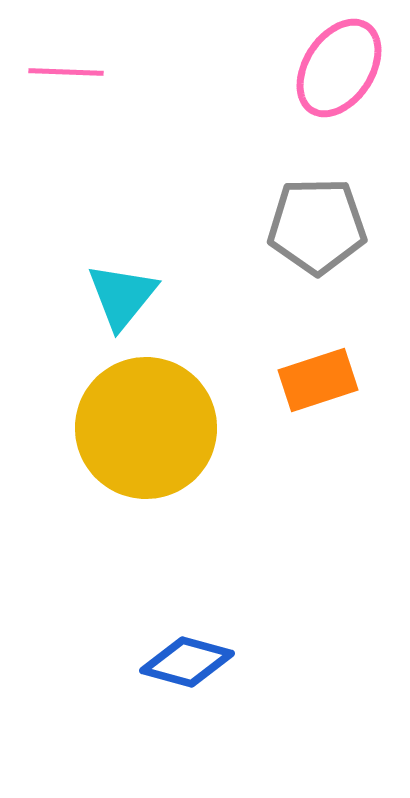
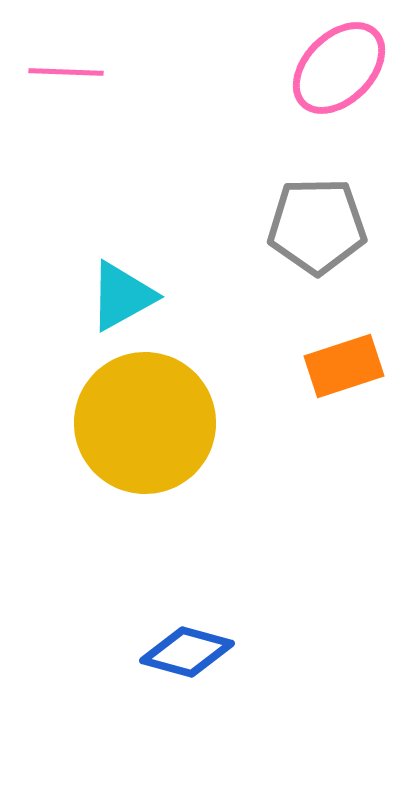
pink ellipse: rotated 12 degrees clockwise
cyan triangle: rotated 22 degrees clockwise
orange rectangle: moved 26 px right, 14 px up
yellow circle: moved 1 px left, 5 px up
blue diamond: moved 10 px up
